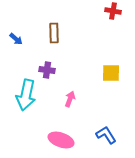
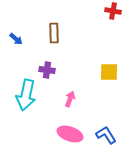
yellow square: moved 2 px left, 1 px up
pink ellipse: moved 9 px right, 6 px up
